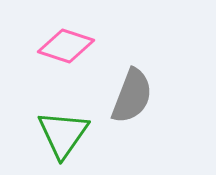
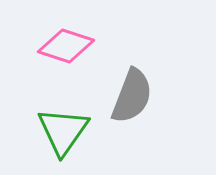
green triangle: moved 3 px up
